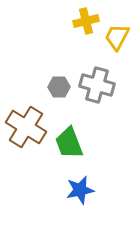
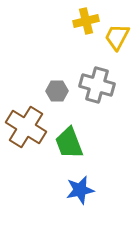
gray hexagon: moved 2 px left, 4 px down
